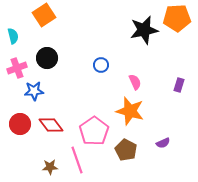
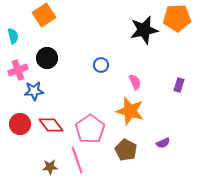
pink cross: moved 1 px right, 2 px down
pink pentagon: moved 4 px left, 2 px up
